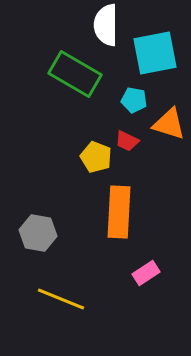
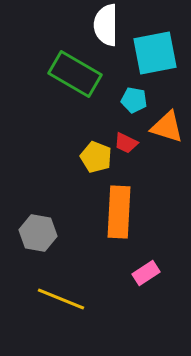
orange triangle: moved 2 px left, 3 px down
red trapezoid: moved 1 px left, 2 px down
